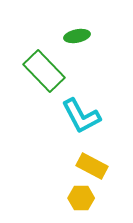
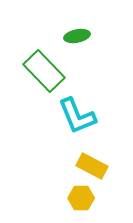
cyan L-shape: moved 4 px left; rotated 6 degrees clockwise
